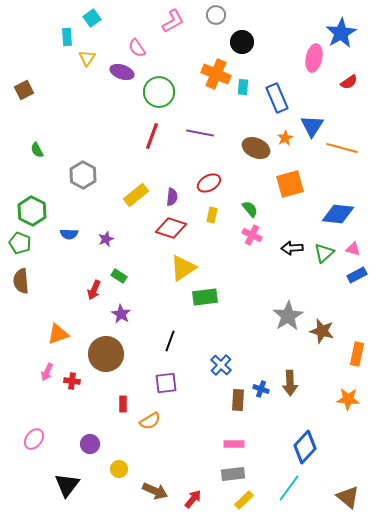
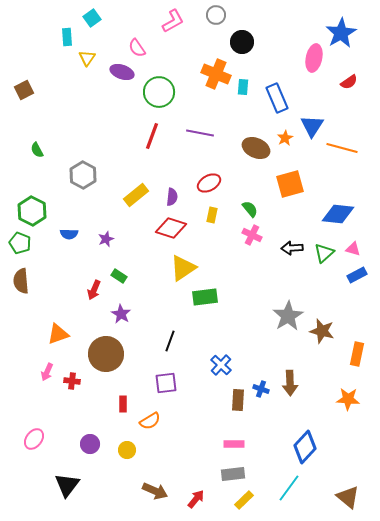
yellow circle at (119, 469): moved 8 px right, 19 px up
red arrow at (193, 499): moved 3 px right
